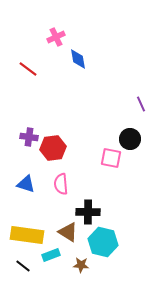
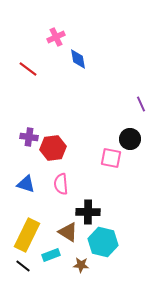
yellow rectangle: rotated 72 degrees counterclockwise
